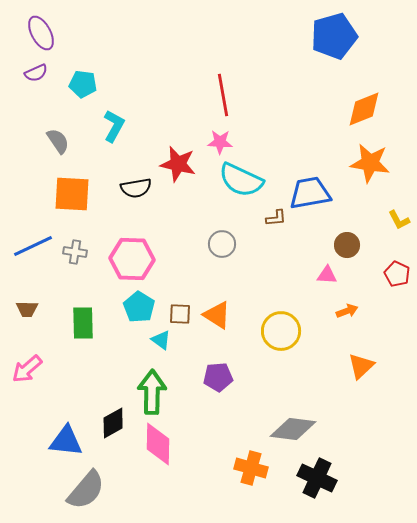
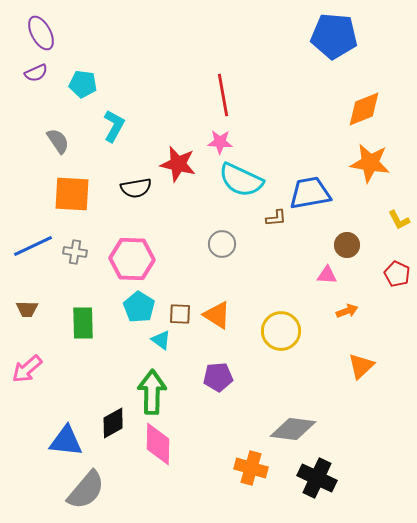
blue pentagon at (334, 36): rotated 21 degrees clockwise
